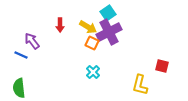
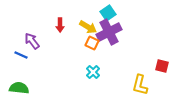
green semicircle: rotated 102 degrees clockwise
